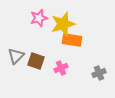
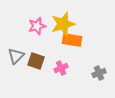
pink star: moved 2 px left, 8 px down
